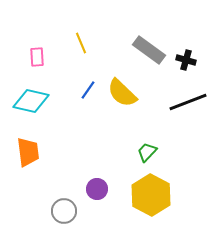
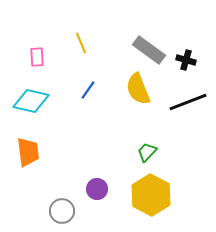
yellow semicircle: moved 16 px right, 4 px up; rotated 24 degrees clockwise
gray circle: moved 2 px left
